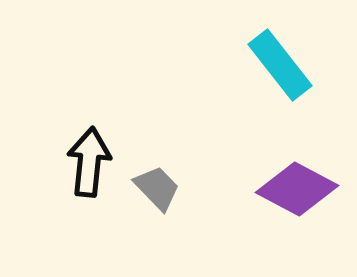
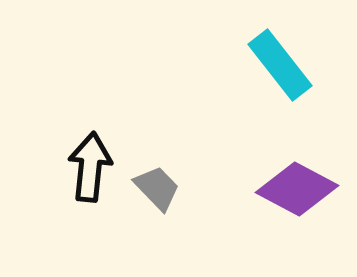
black arrow: moved 1 px right, 5 px down
